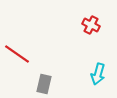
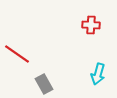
red cross: rotated 24 degrees counterclockwise
gray rectangle: rotated 42 degrees counterclockwise
